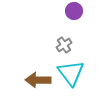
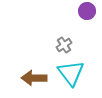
purple circle: moved 13 px right
brown arrow: moved 4 px left, 2 px up
